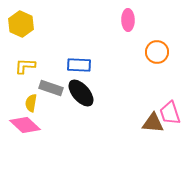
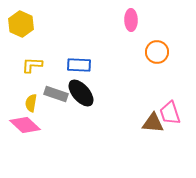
pink ellipse: moved 3 px right
yellow L-shape: moved 7 px right, 1 px up
gray rectangle: moved 5 px right, 6 px down
